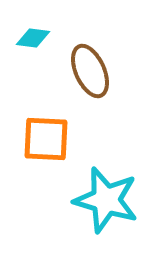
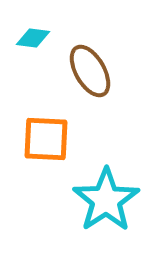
brown ellipse: rotated 6 degrees counterclockwise
cyan star: rotated 22 degrees clockwise
